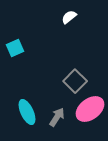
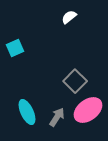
pink ellipse: moved 2 px left, 1 px down
